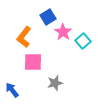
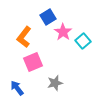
pink square: rotated 24 degrees counterclockwise
blue arrow: moved 5 px right, 2 px up
